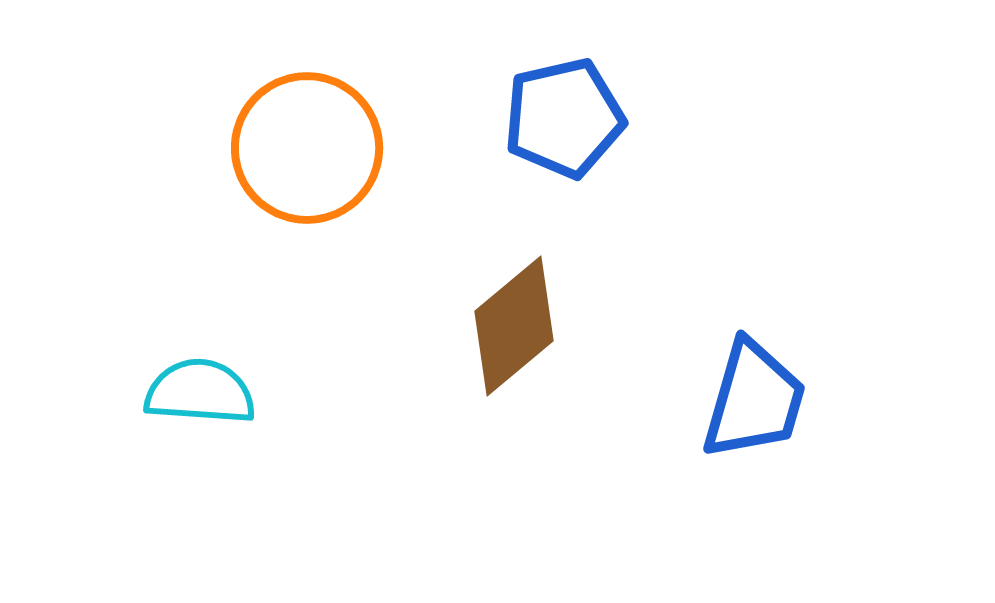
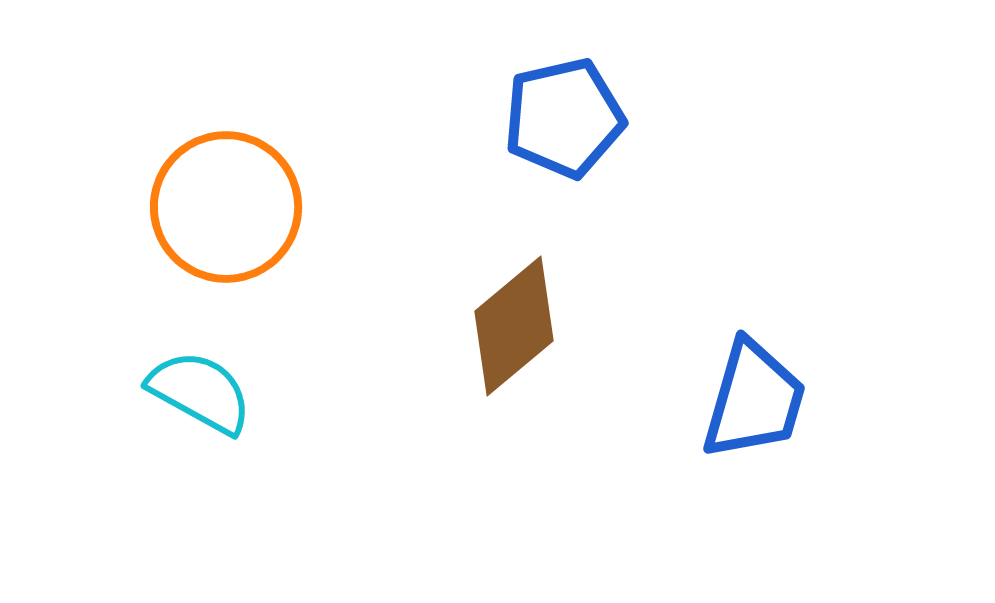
orange circle: moved 81 px left, 59 px down
cyan semicircle: rotated 25 degrees clockwise
